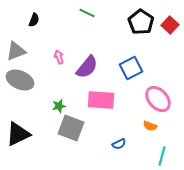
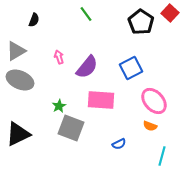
green line: moved 1 px left, 1 px down; rotated 28 degrees clockwise
red square: moved 12 px up
gray triangle: rotated 10 degrees counterclockwise
pink ellipse: moved 4 px left, 2 px down
green star: rotated 16 degrees counterclockwise
